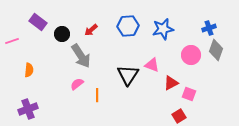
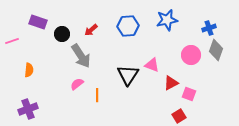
purple rectangle: rotated 18 degrees counterclockwise
blue star: moved 4 px right, 9 px up
